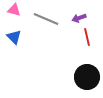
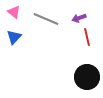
pink triangle: moved 2 px down; rotated 24 degrees clockwise
blue triangle: rotated 28 degrees clockwise
